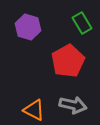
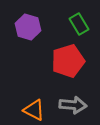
green rectangle: moved 3 px left, 1 px down
red pentagon: rotated 12 degrees clockwise
gray arrow: rotated 8 degrees counterclockwise
